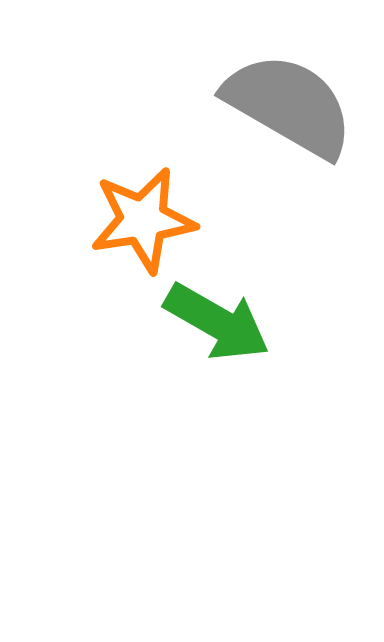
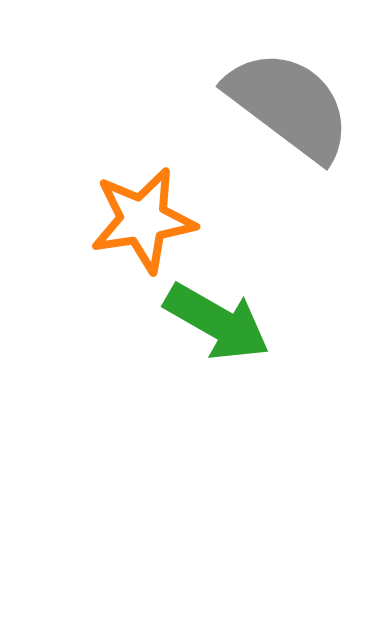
gray semicircle: rotated 7 degrees clockwise
